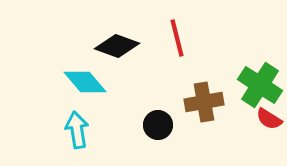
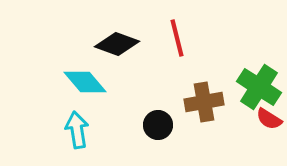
black diamond: moved 2 px up
green cross: moved 1 px left, 2 px down
